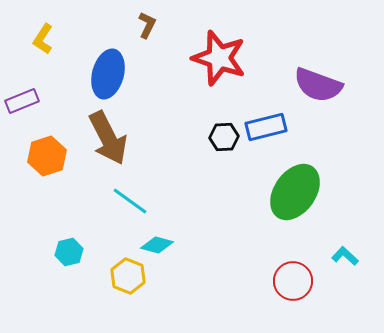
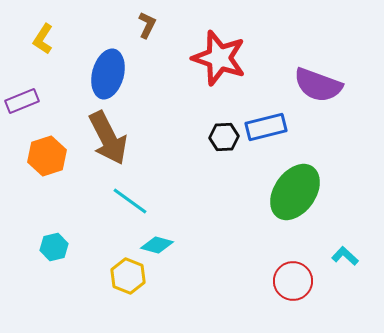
cyan hexagon: moved 15 px left, 5 px up
